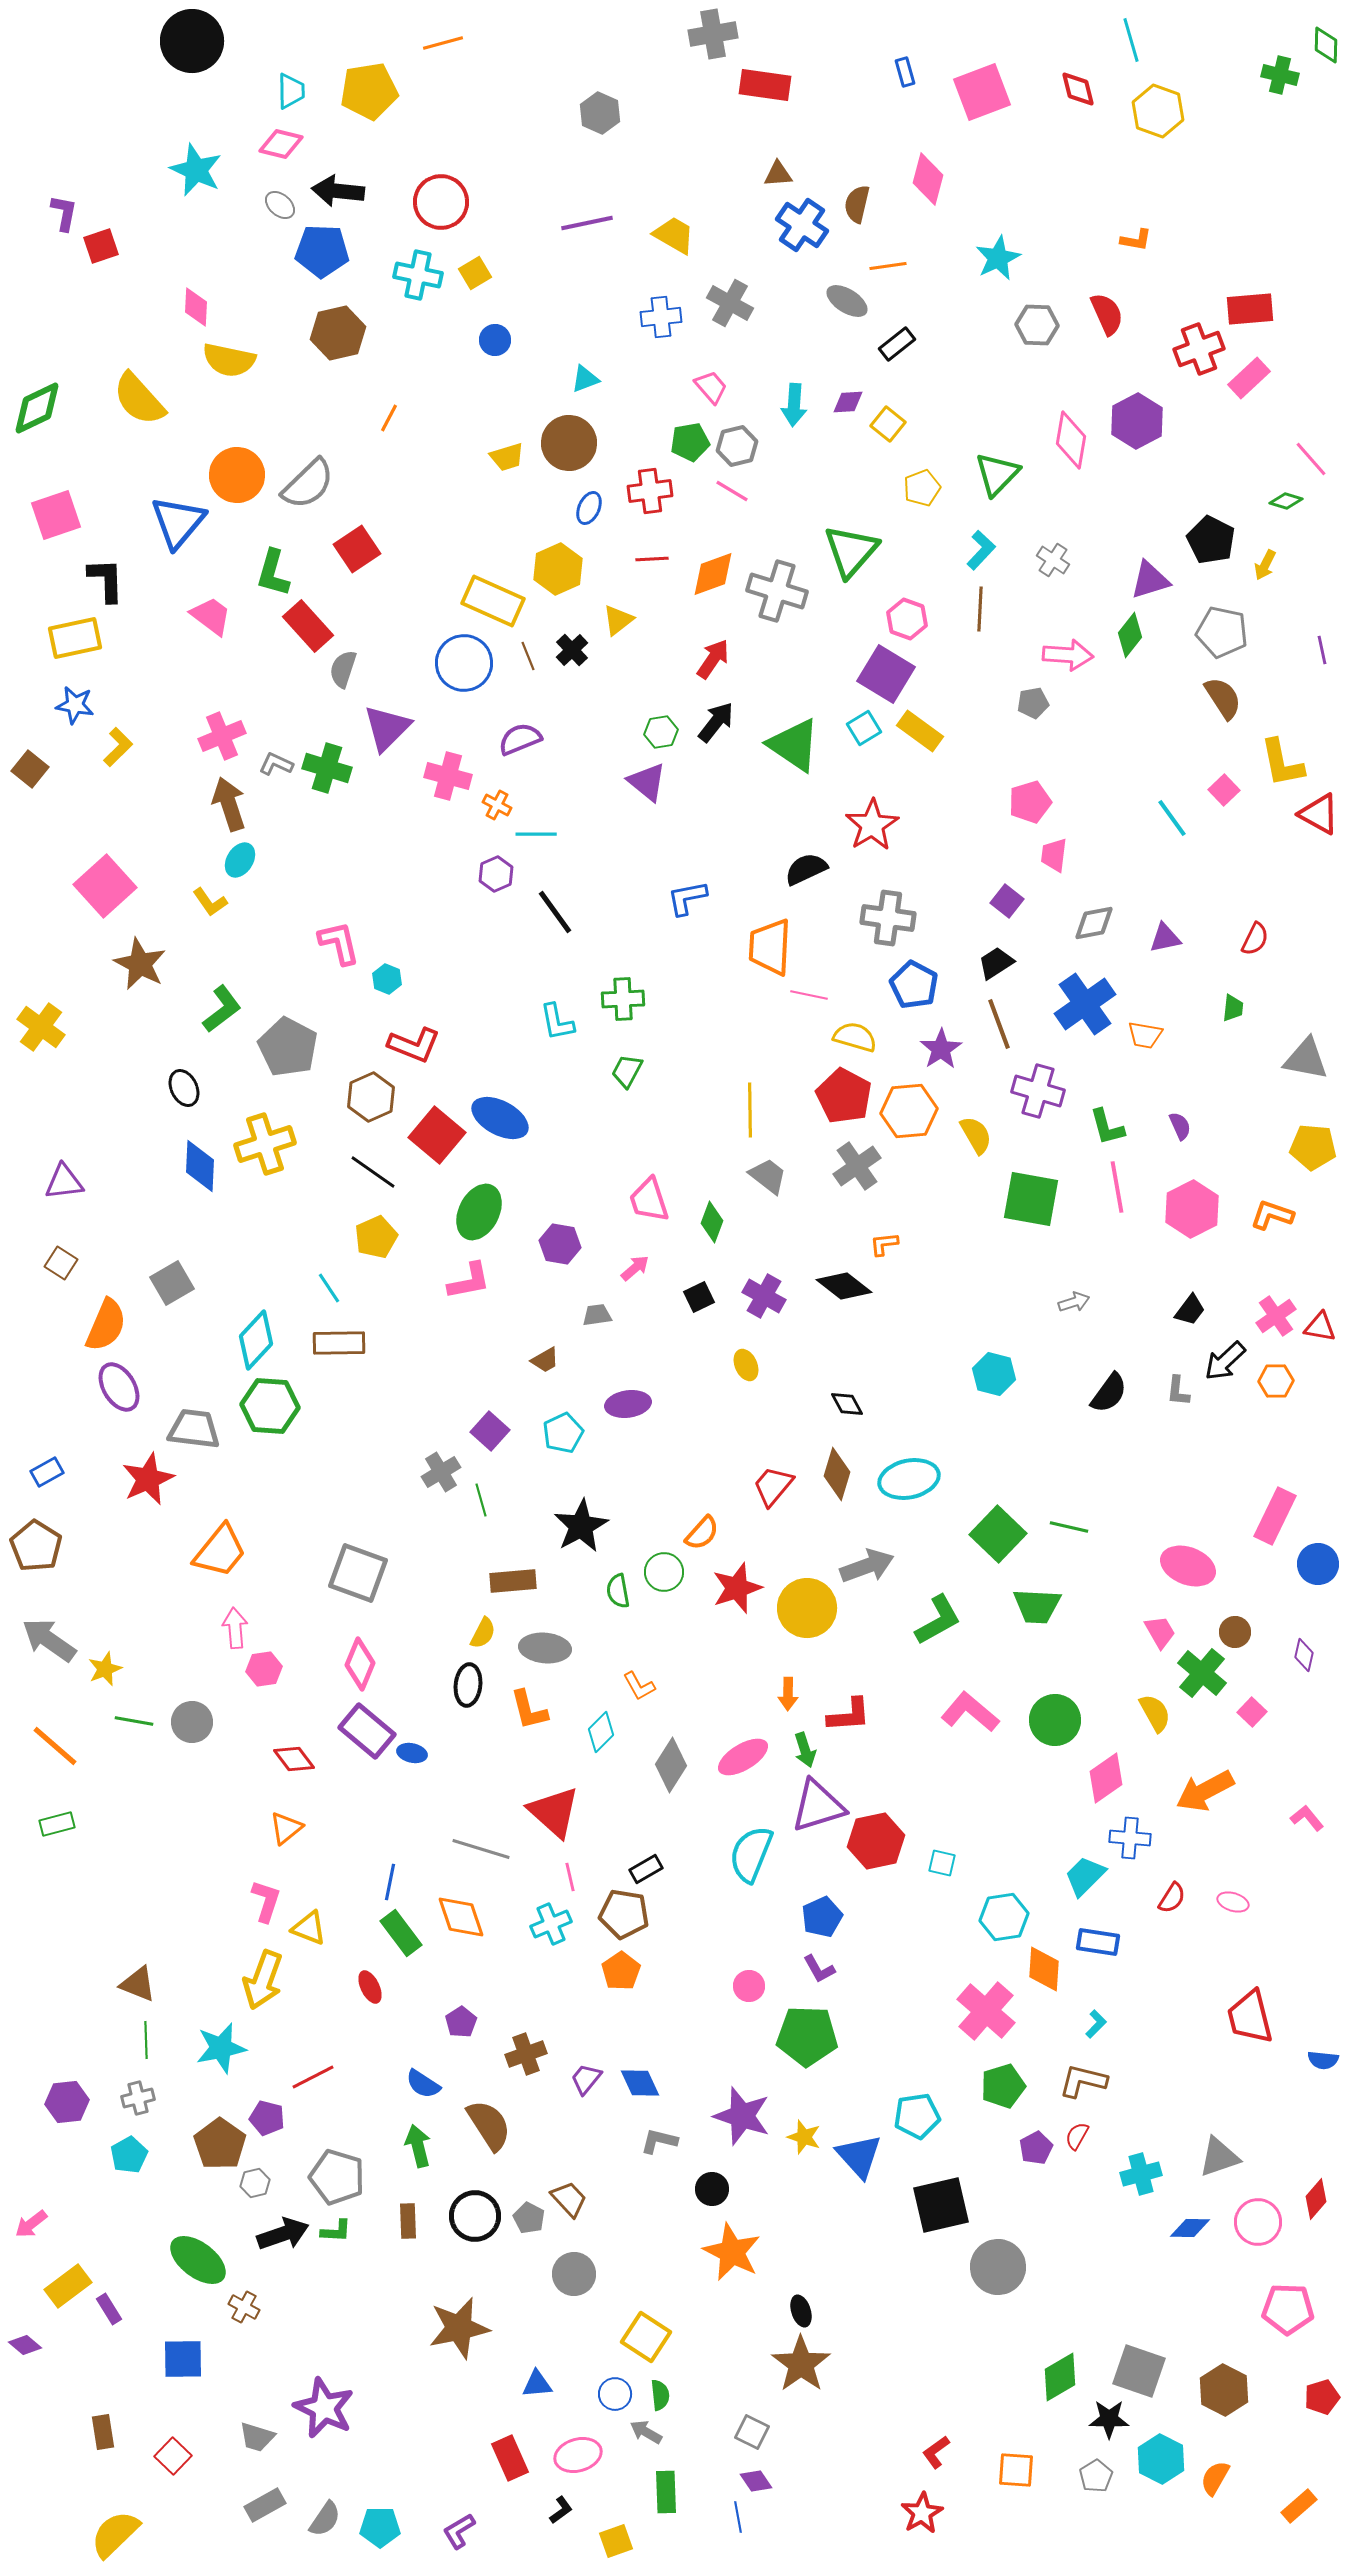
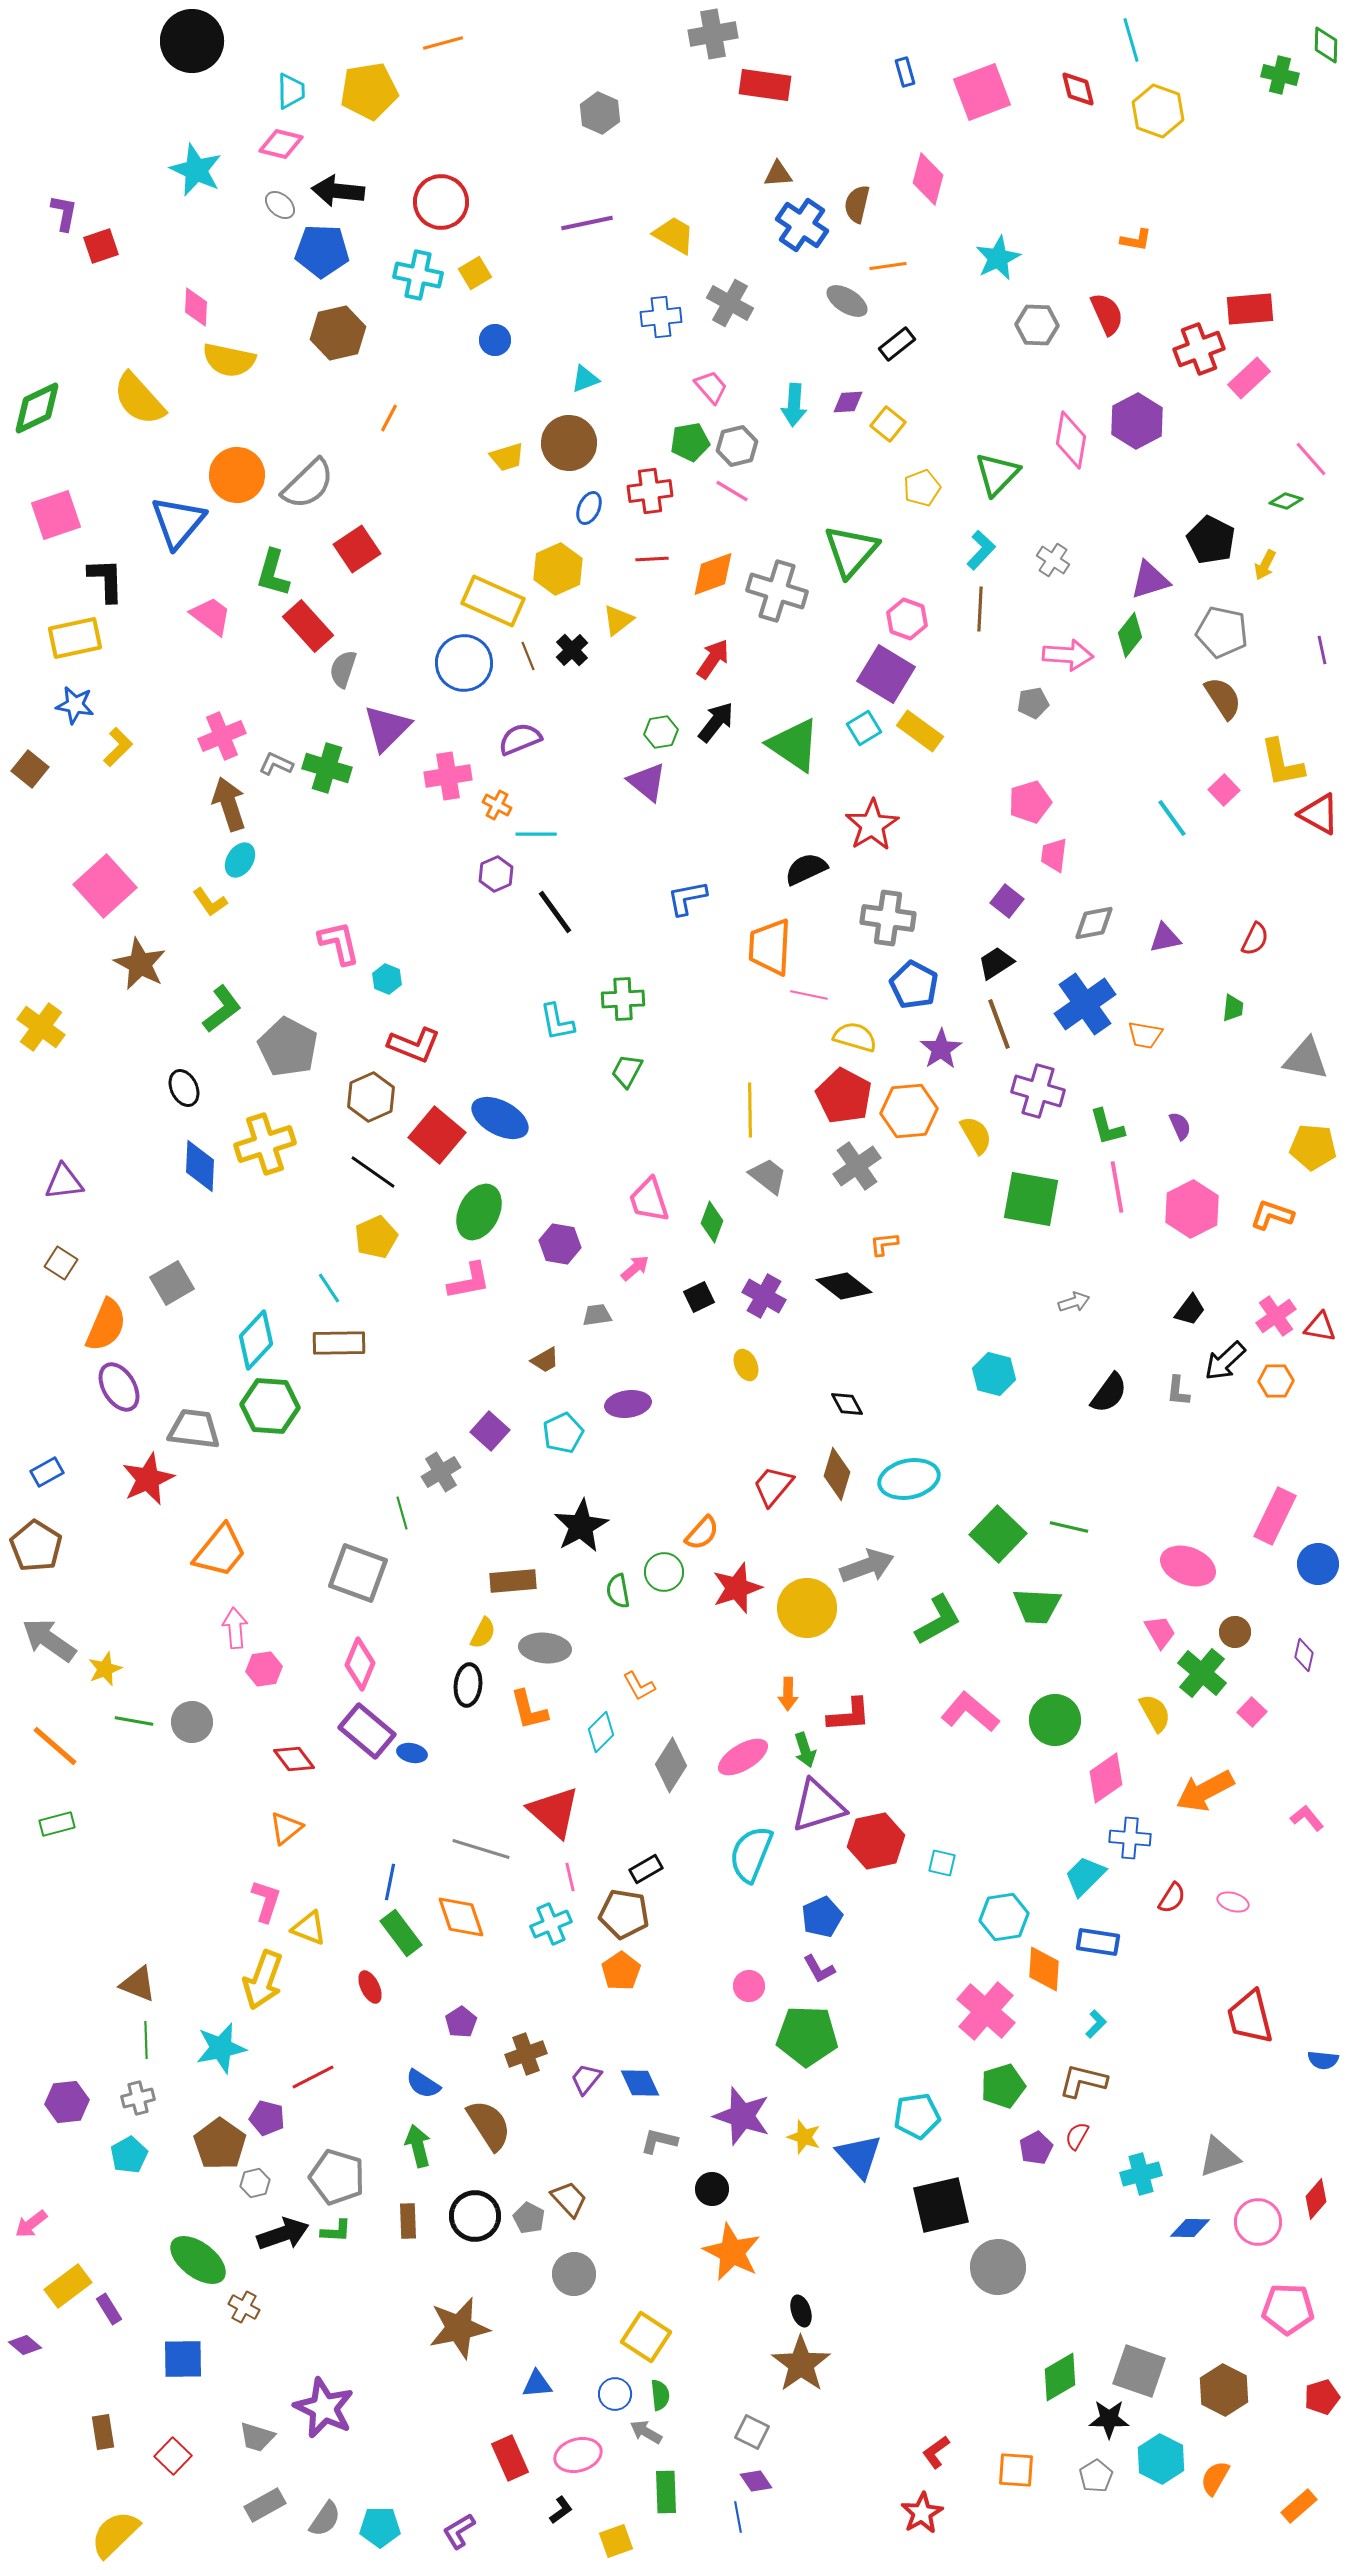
pink cross at (448, 776): rotated 24 degrees counterclockwise
green line at (481, 1500): moved 79 px left, 13 px down
